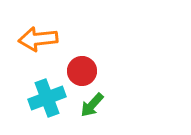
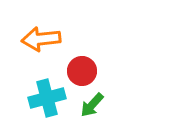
orange arrow: moved 3 px right
cyan cross: rotated 6 degrees clockwise
